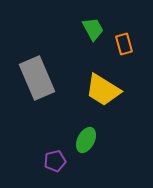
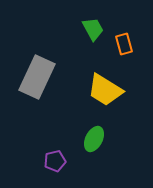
gray rectangle: moved 1 px up; rotated 48 degrees clockwise
yellow trapezoid: moved 2 px right
green ellipse: moved 8 px right, 1 px up
